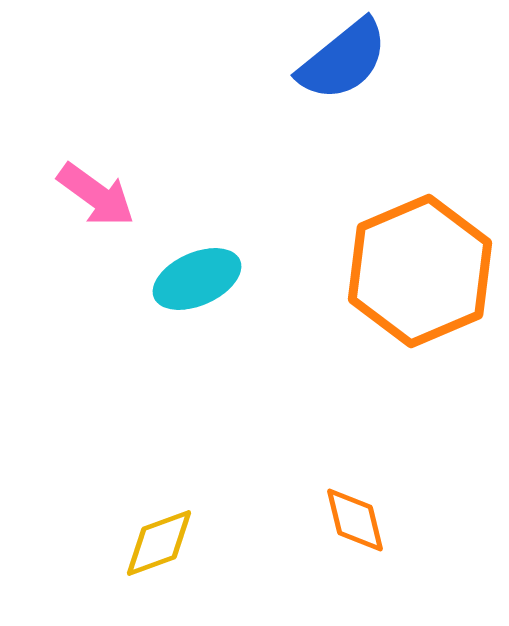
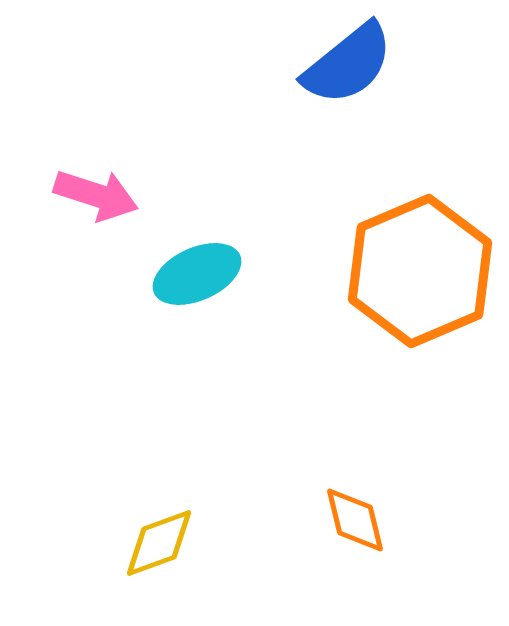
blue semicircle: moved 5 px right, 4 px down
pink arrow: rotated 18 degrees counterclockwise
cyan ellipse: moved 5 px up
